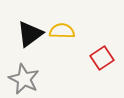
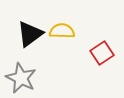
red square: moved 5 px up
gray star: moved 3 px left, 1 px up
